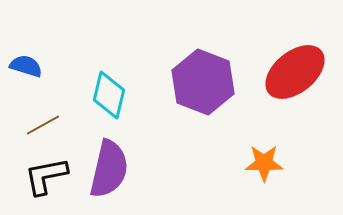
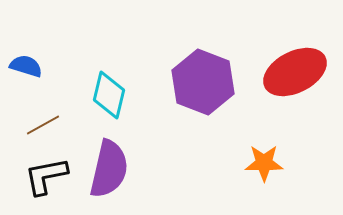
red ellipse: rotated 12 degrees clockwise
